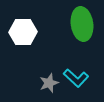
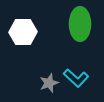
green ellipse: moved 2 px left; rotated 8 degrees clockwise
